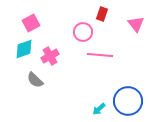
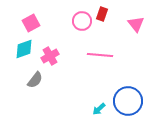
pink circle: moved 1 px left, 11 px up
gray semicircle: rotated 96 degrees counterclockwise
